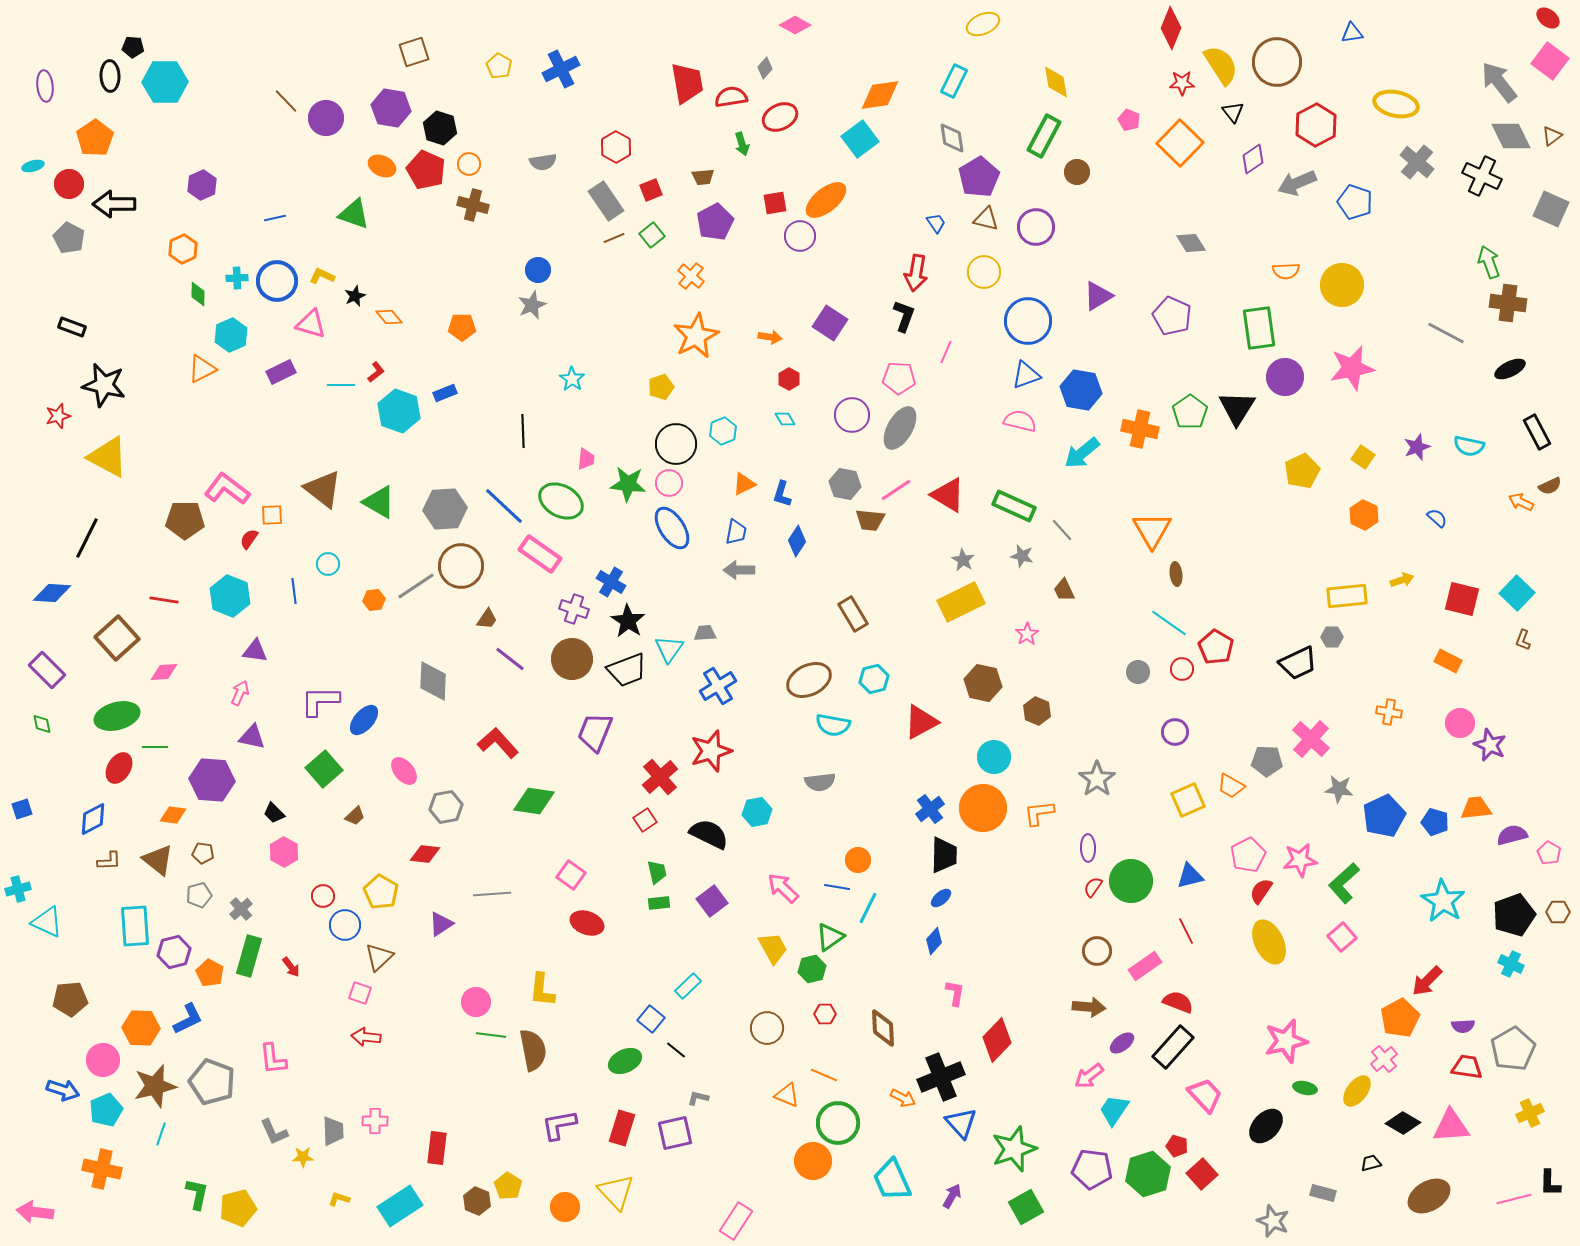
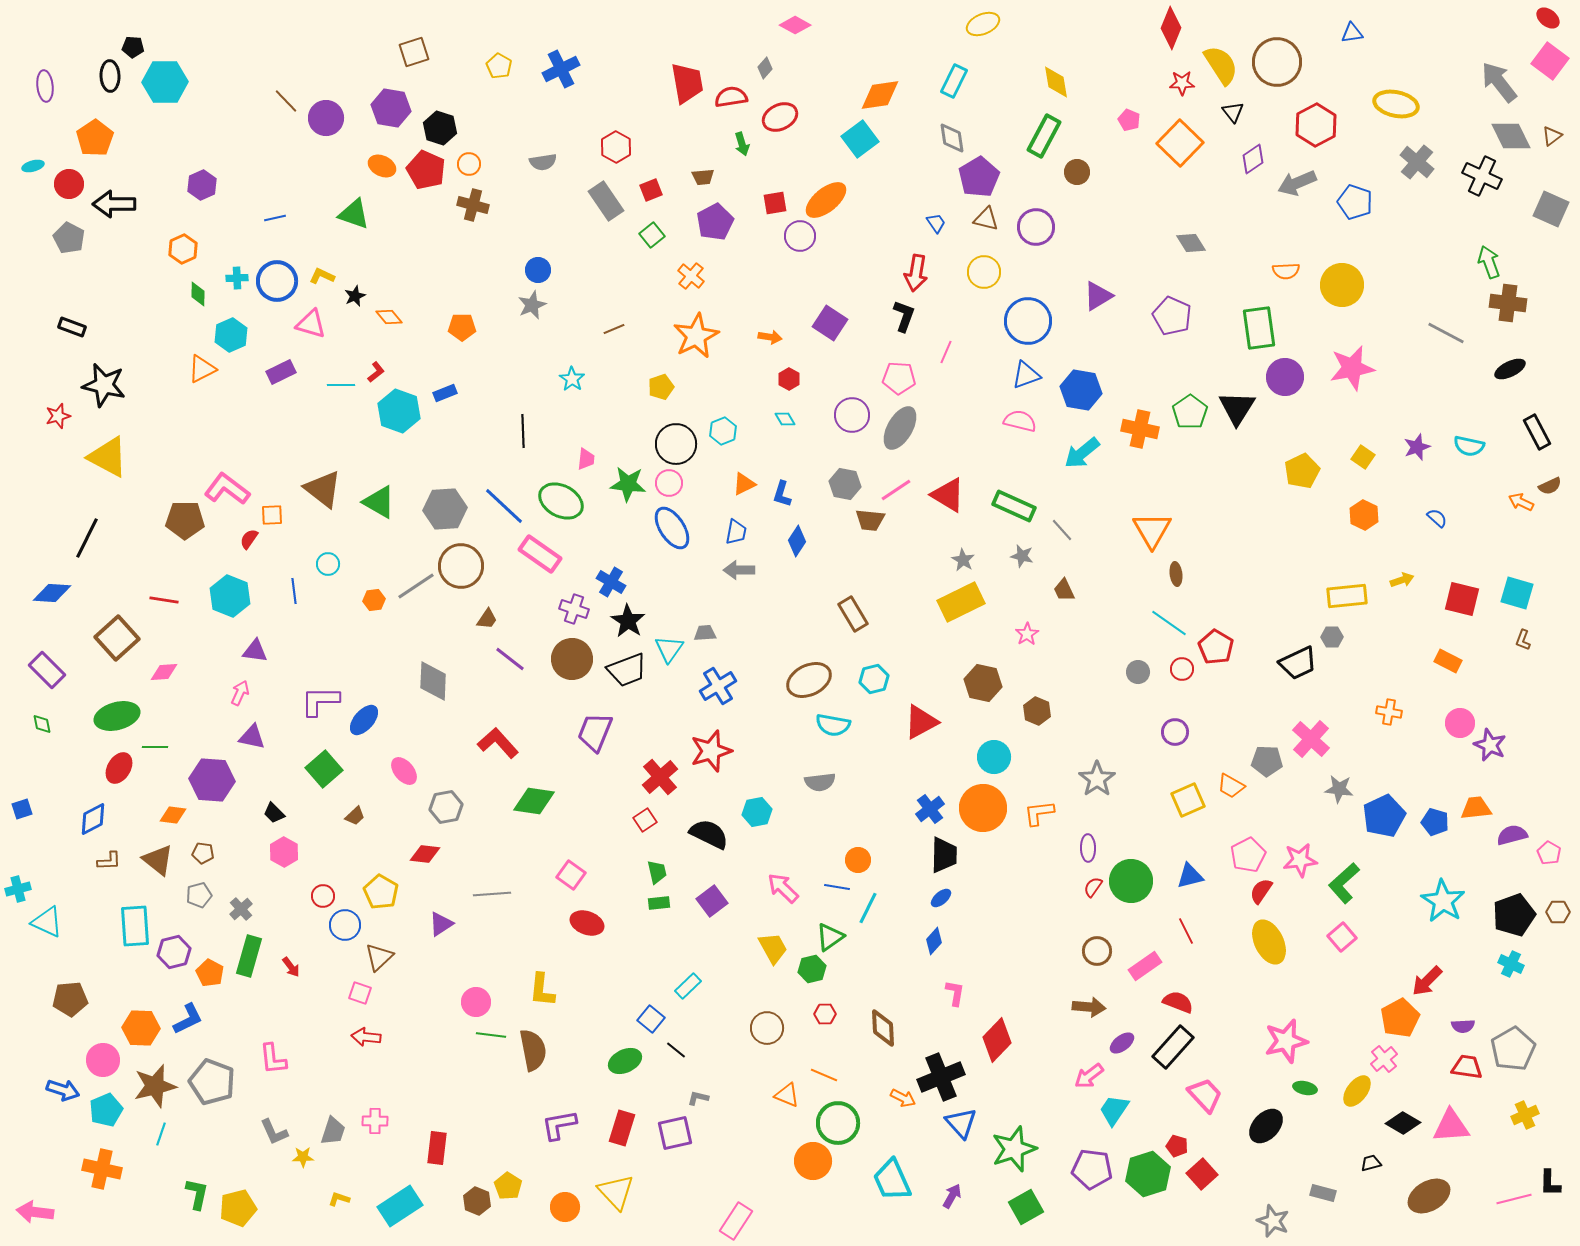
brown line at (614, 238): moved 91 px down
cyan square at (1517, 593): rotated 28 degrees counterclockwise
yellow cross at (1530, 1113): moved 5 px left, 2 px down
gray trapezoid at (333, 1131): rotated 20 degrees clockwise
